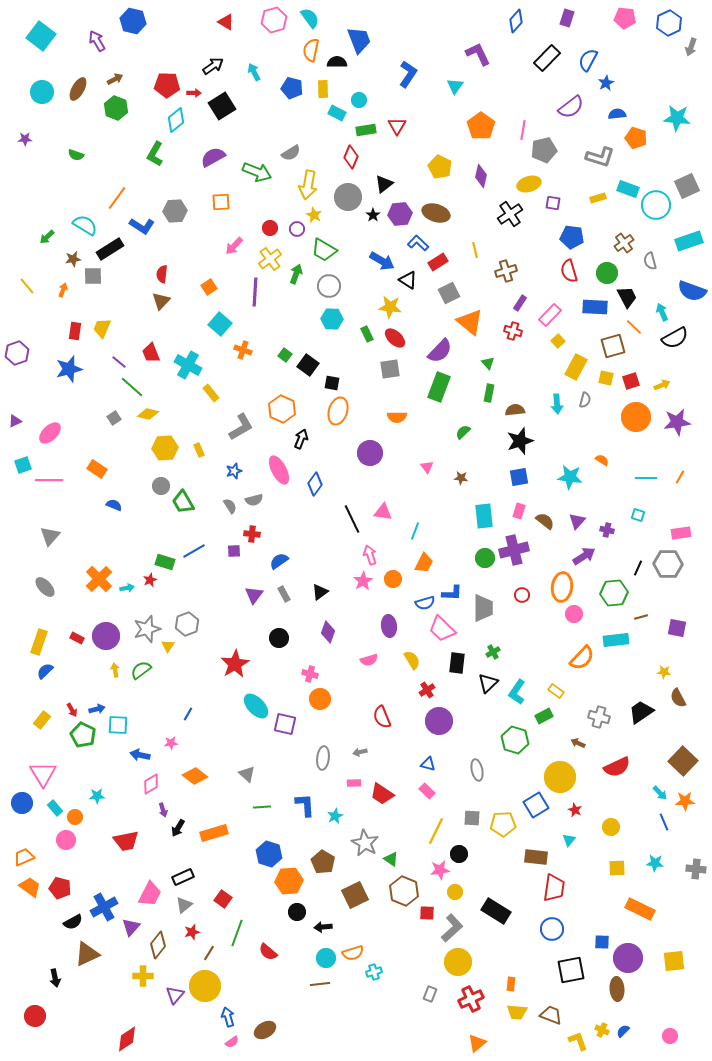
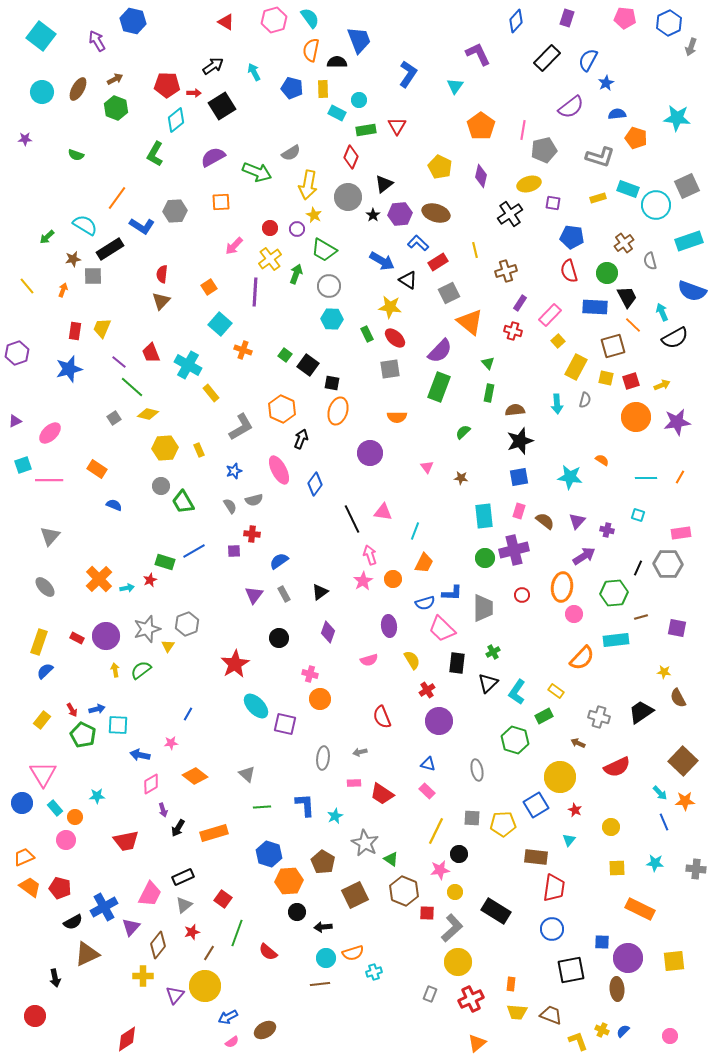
orange line at (634, 327): moved 1 px left, 2 px up
blue arrow at (228, 1017): rotated 102 degrees counterclockwise
